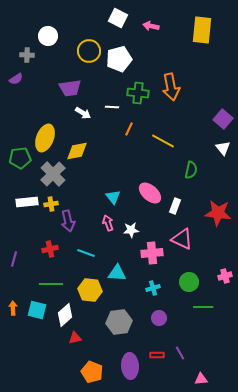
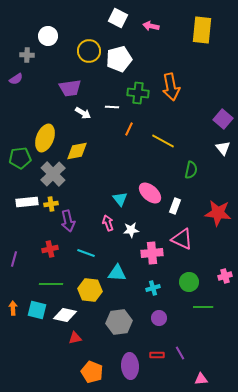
cyan triangle at (113, 197): moved 7 px right, 2 px down
white diamond at (65, 315): rotated 55 degrees clockwise
